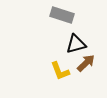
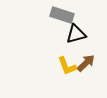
black triangle: moved 10 px up
yellow L-shape: moved 7 px right, 5 px up
